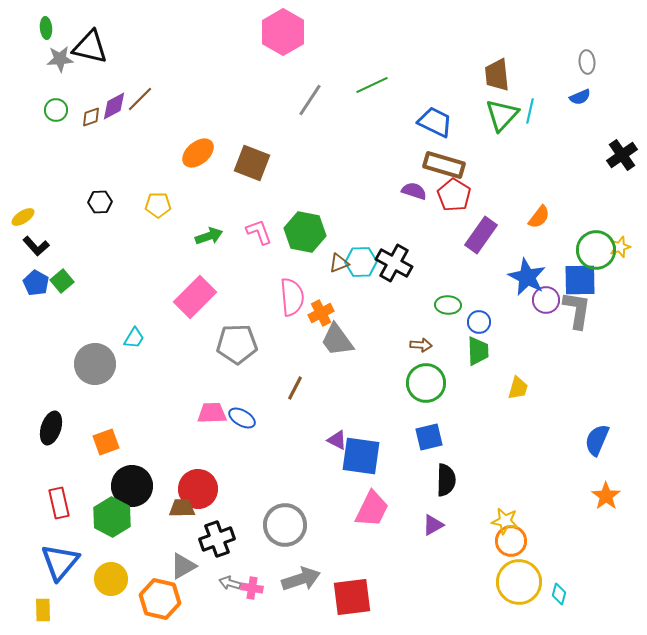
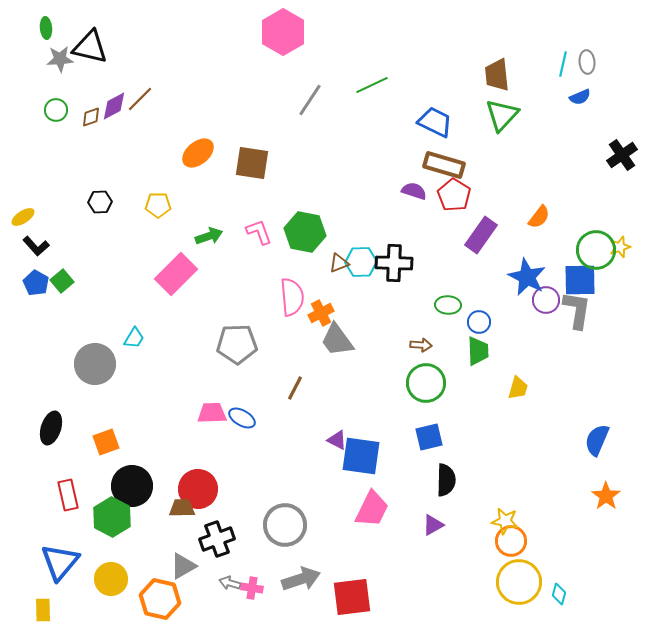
cyan line at (530, 111): moved 33 px right, 47 px up
brown square at (252, 163): rotated 12 degrees counterclockwise
black cross at (394, 263): rotated 27 degrees counterclockwise
pink rectangle at (195, 297): moved 19 px left, 23 px up
red rectangle at (59, 503): moved 9 px right, 8 px up
